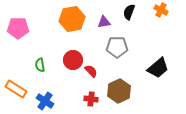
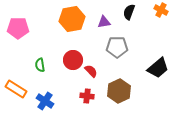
red cross: moved 4 px left, 3 px up
